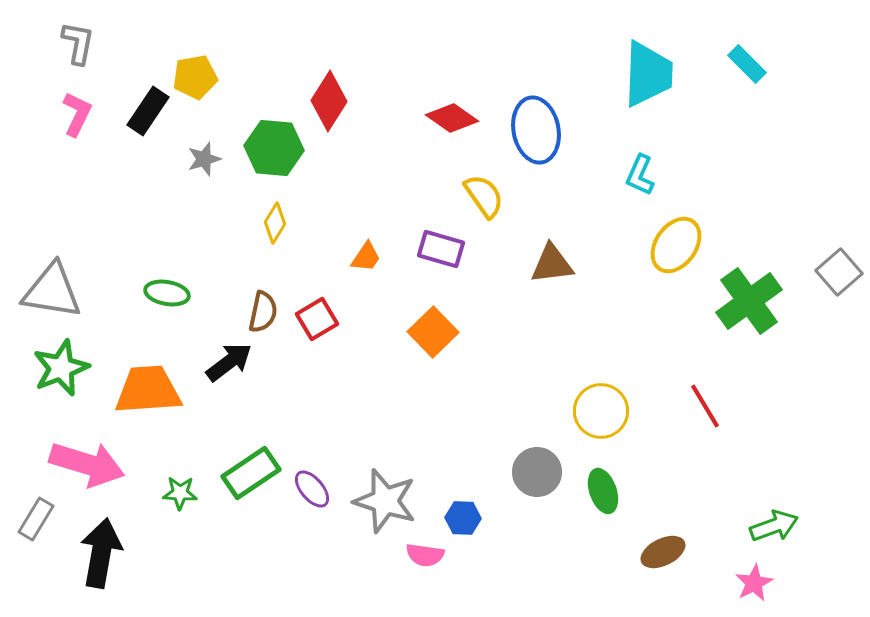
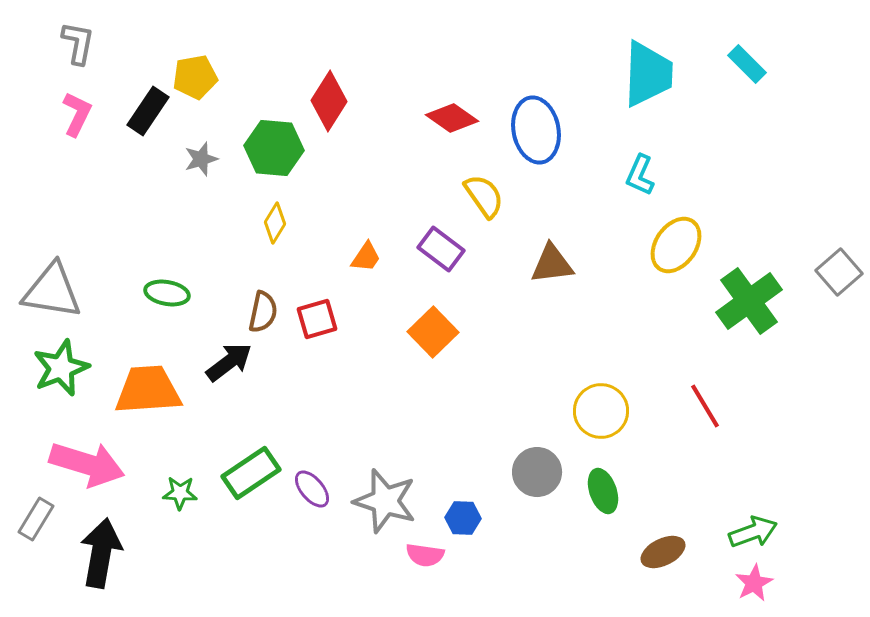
gray star at (204, 159): moved 3 px left
purple rectangle at (441, 249): rotated 21 degrees clockwise
red square at (317, 319): rotated 15 degrees clockwise
green arrow at (774, 526): moved 21 px left, 6 px down
